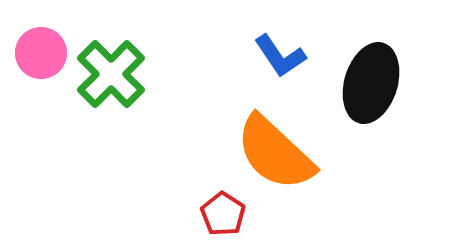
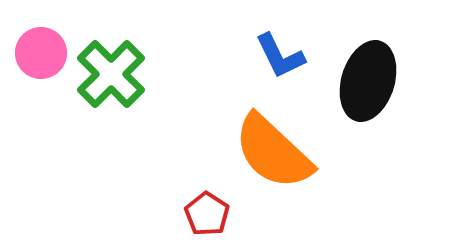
blue L-shape: rotated 8 degrees clockwise
black ellipse: moved 3 px left, 2 px up
orange semicircle: moved 2 px left, 1 px up
red pentagon: moved 16 px left
